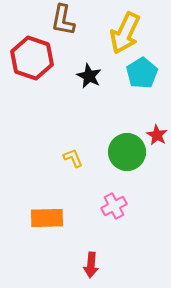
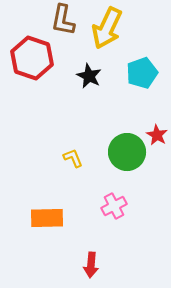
yellow arrow: moved 18 px left, 5 px up
cyan pentagon: rotated 12 degrees clockwise
